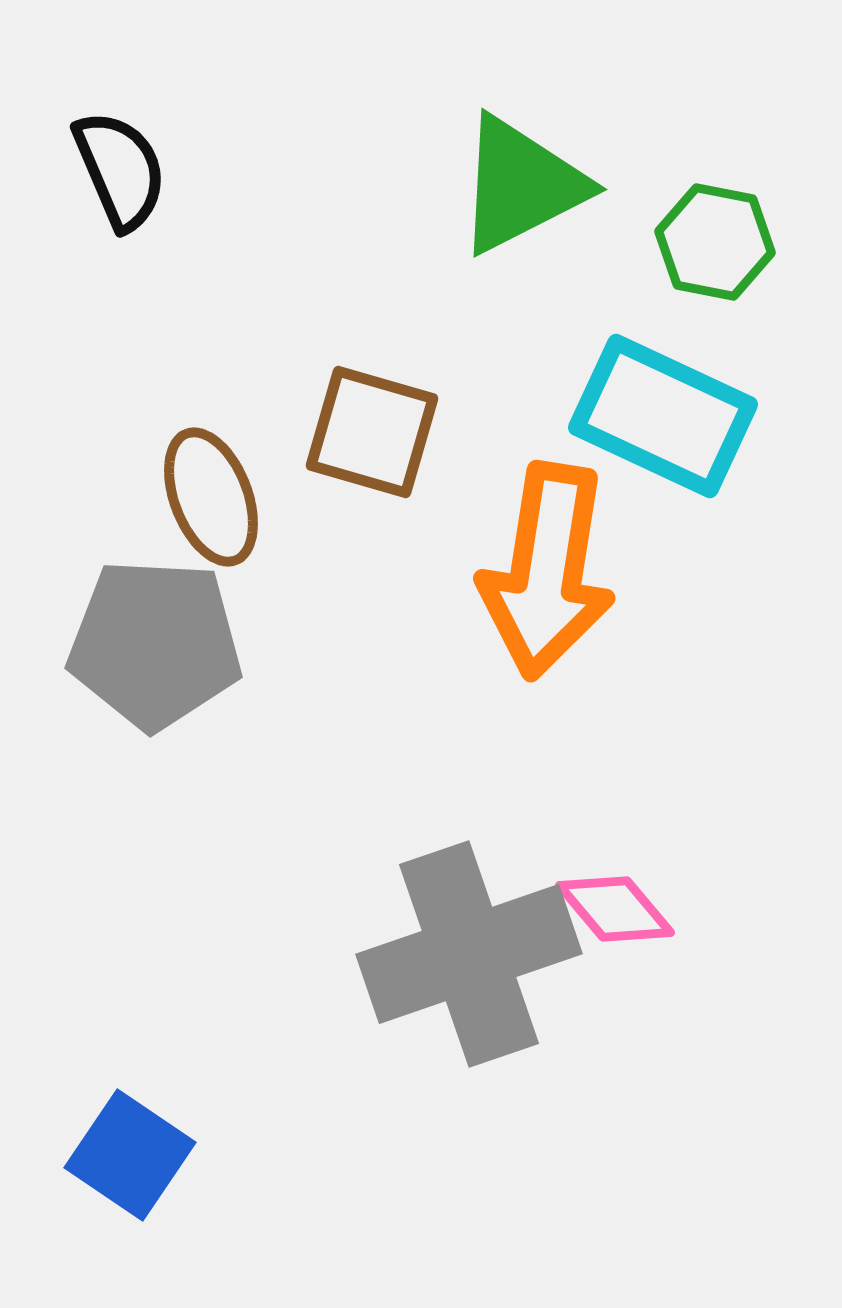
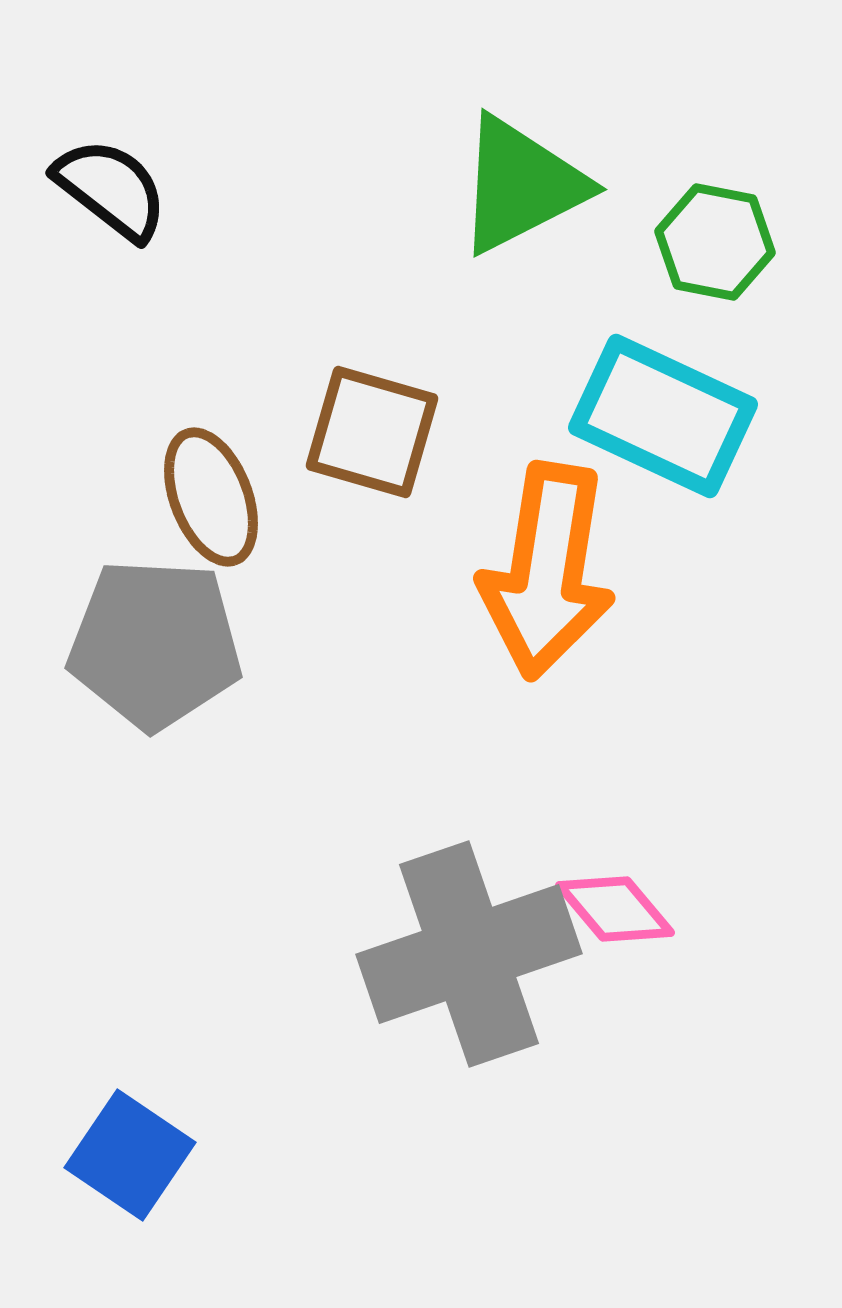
black semicircle: moved 9 px left, 19 px down; rotated 29 degrees counterclockwise
